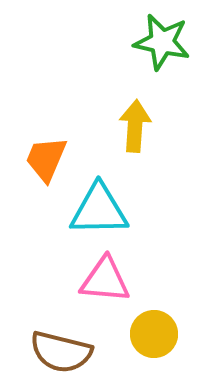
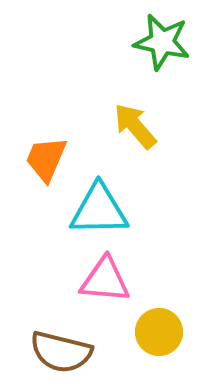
yellow arrow: rotated 45 degrees counterclockwise
yellow circle: moved 5 px right, 2 px up
